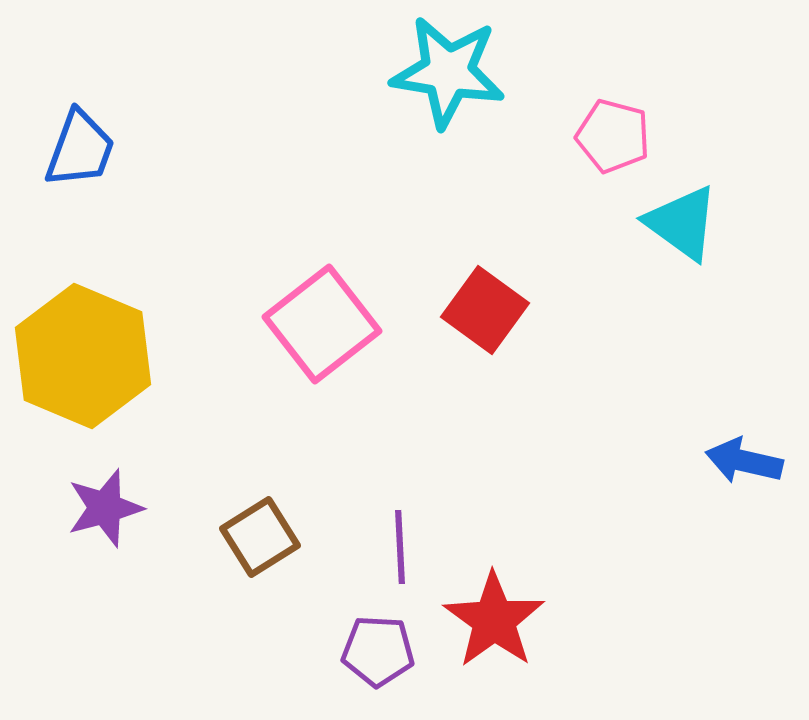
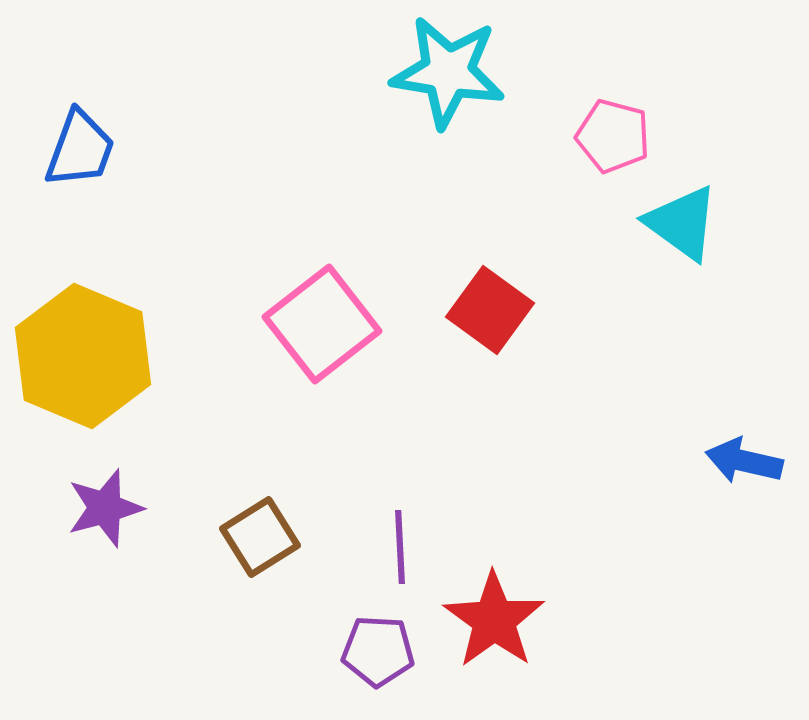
red square: moved 5 px right
